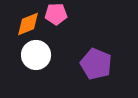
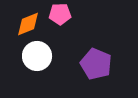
pink pentagon: moved 4 px right
white circle: moved 1 px right, 1 px down
